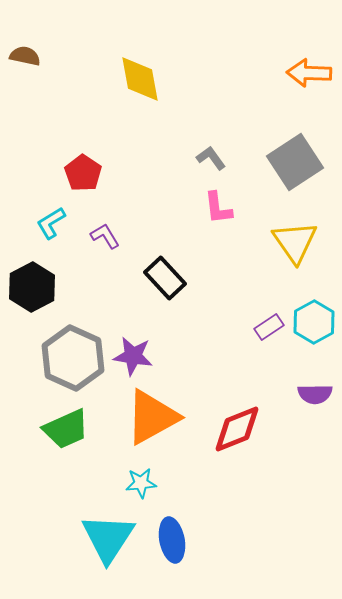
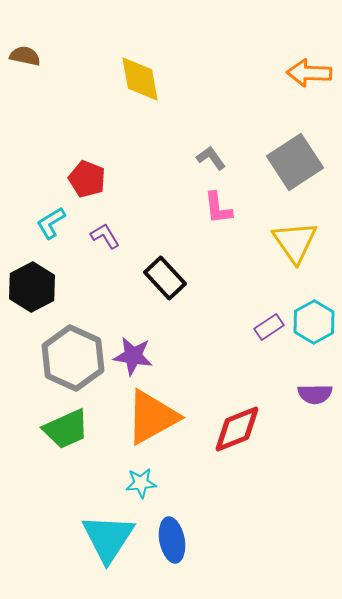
red pentagon: moved 4 px right, 6 px down; rotated 12 degrees counterclockwise
